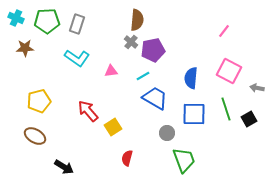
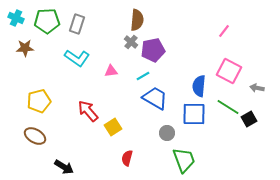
blue semicircle: moved 8 px right, 8 px down
green line: moved 2 px right, 2 px up; rotated 40 degrees counterclockwise
